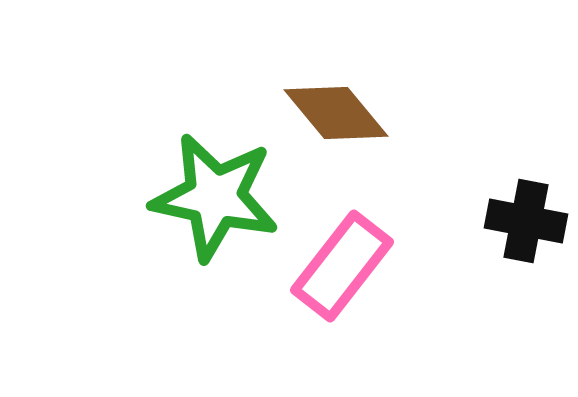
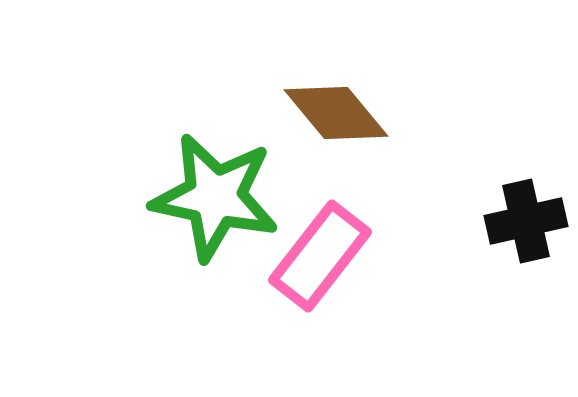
black cross: rotated 24 degrees counterclockwise
pink rectangle: moved 22 px left, 10 px up
